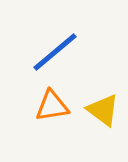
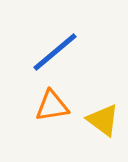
yellow triangle: moved 10 px down
